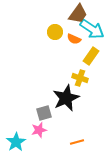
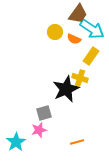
black star: moved 9 px up
